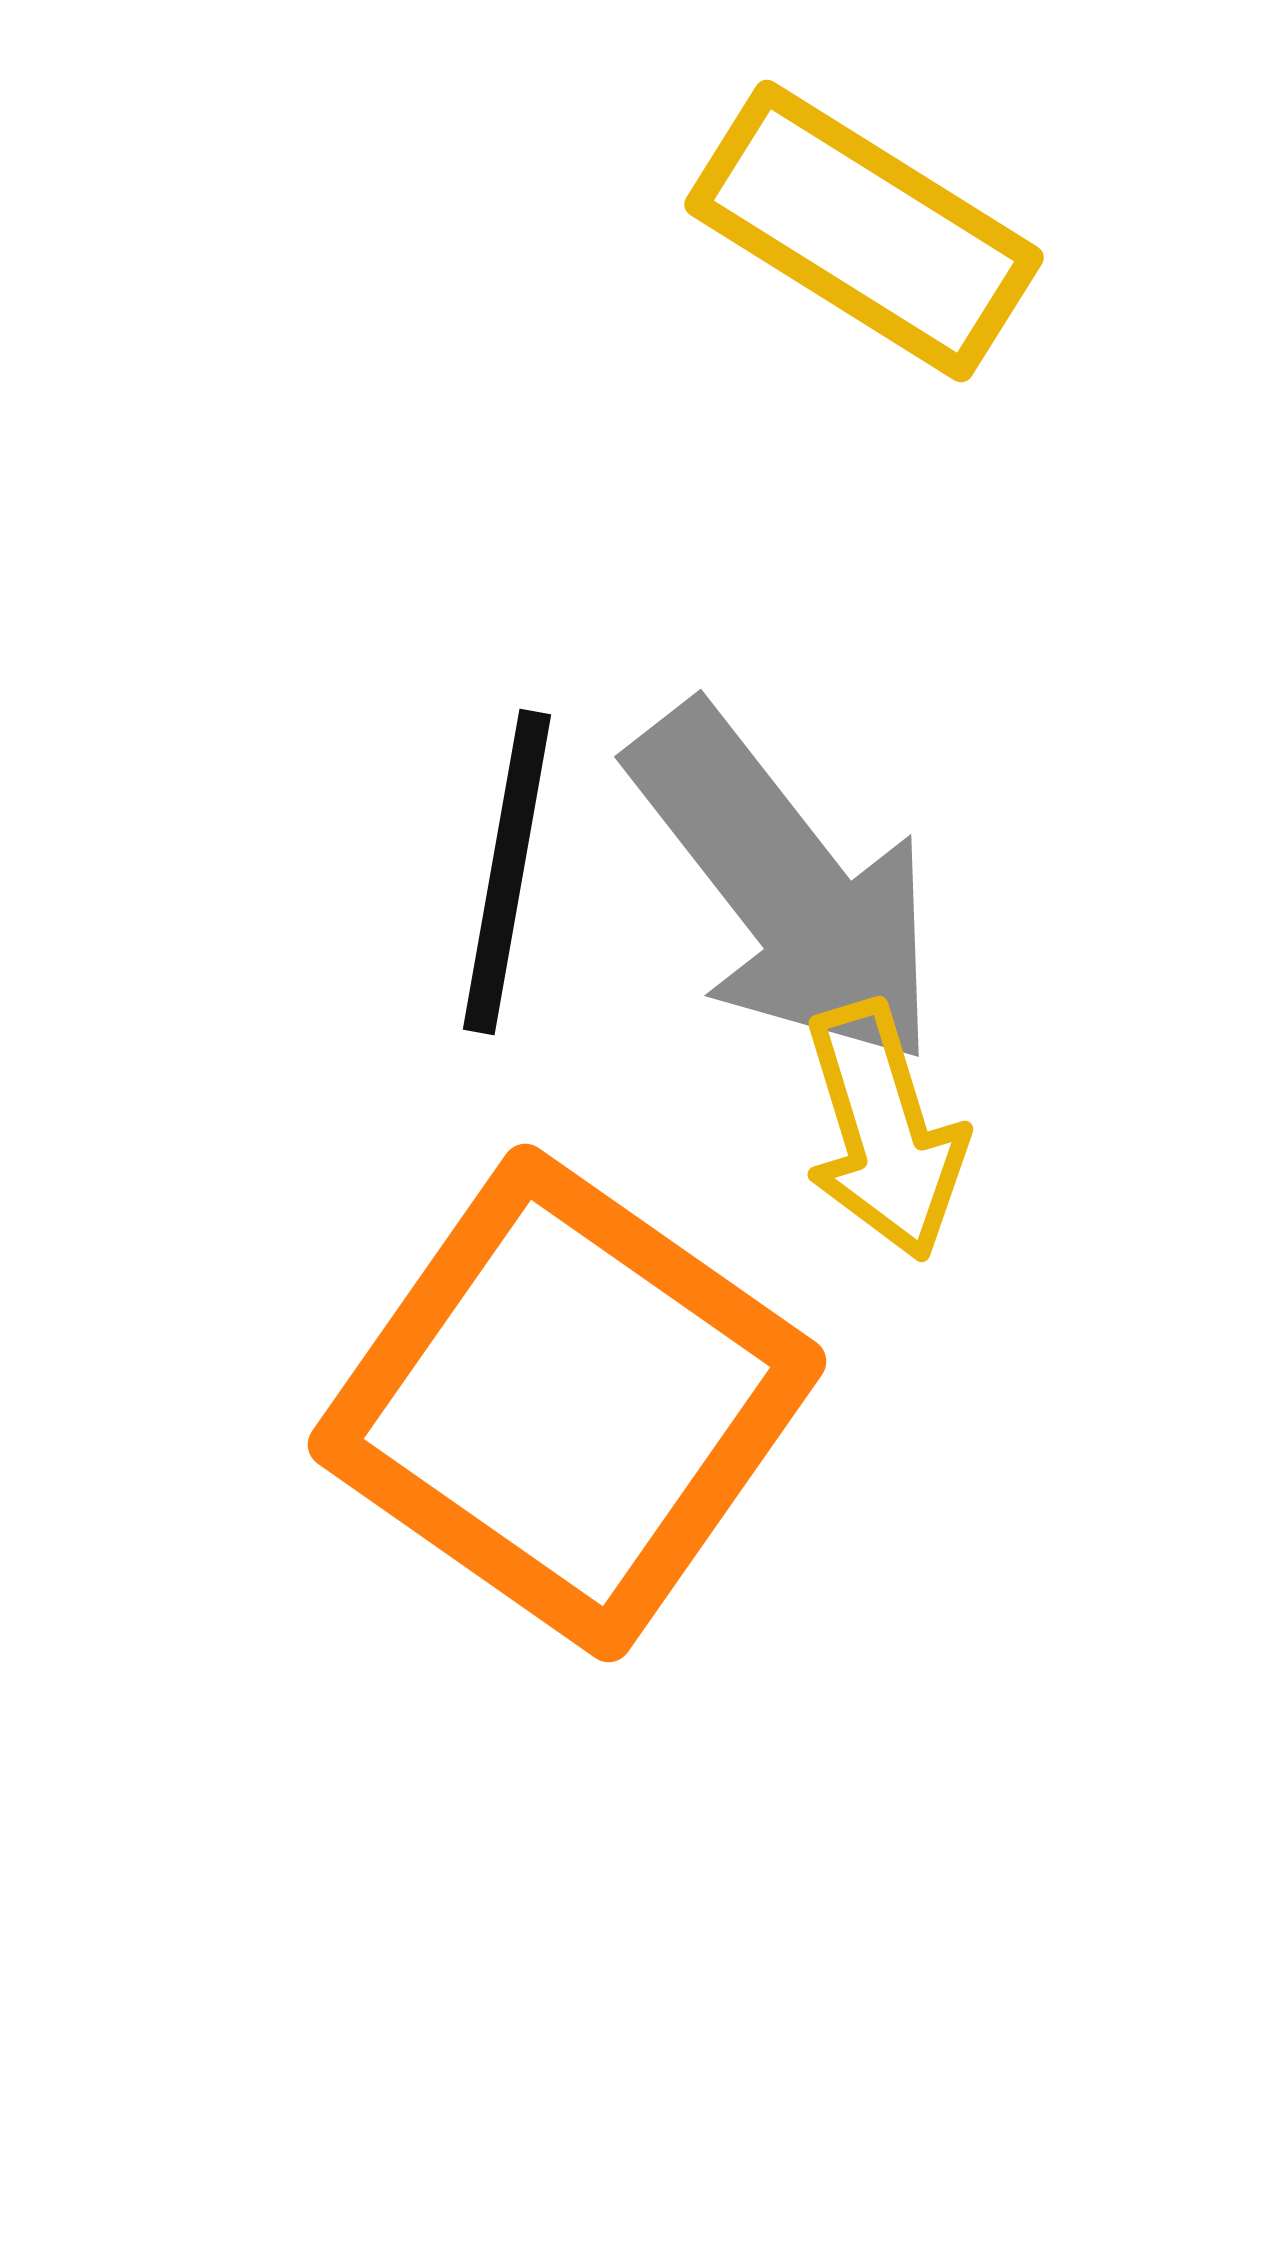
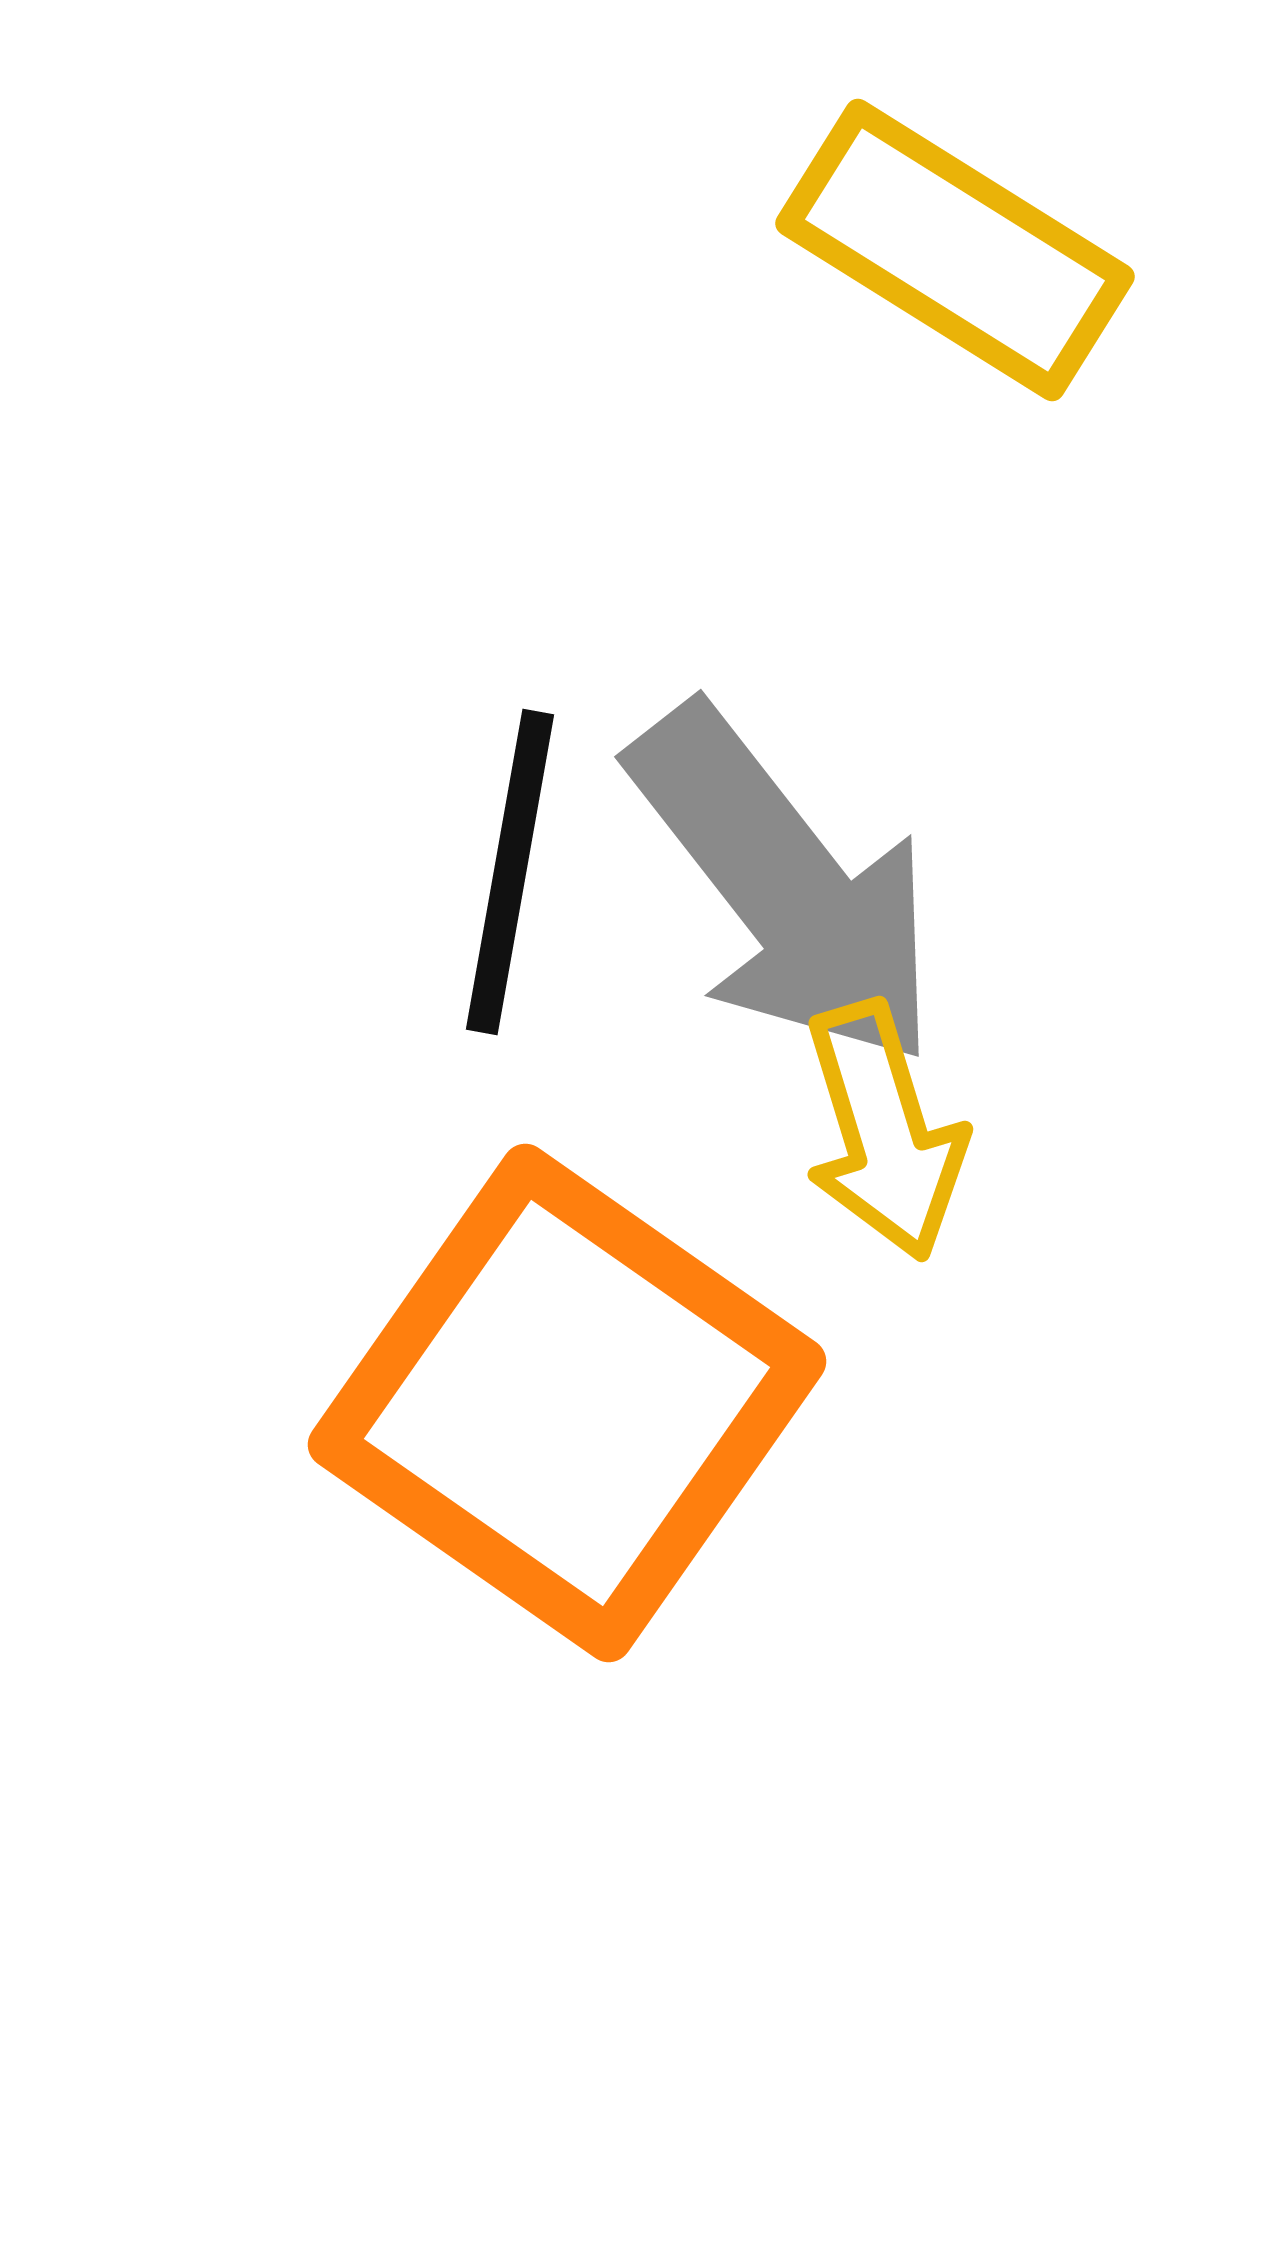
yellow rectangle: moved 91 px right, 19 px down
black line: moved 3 px right
